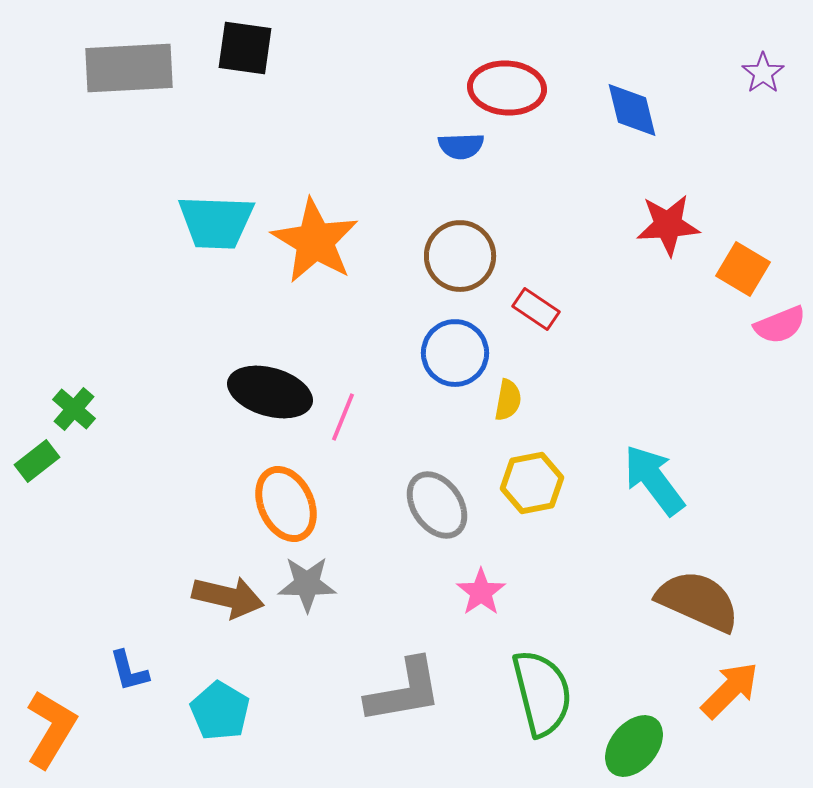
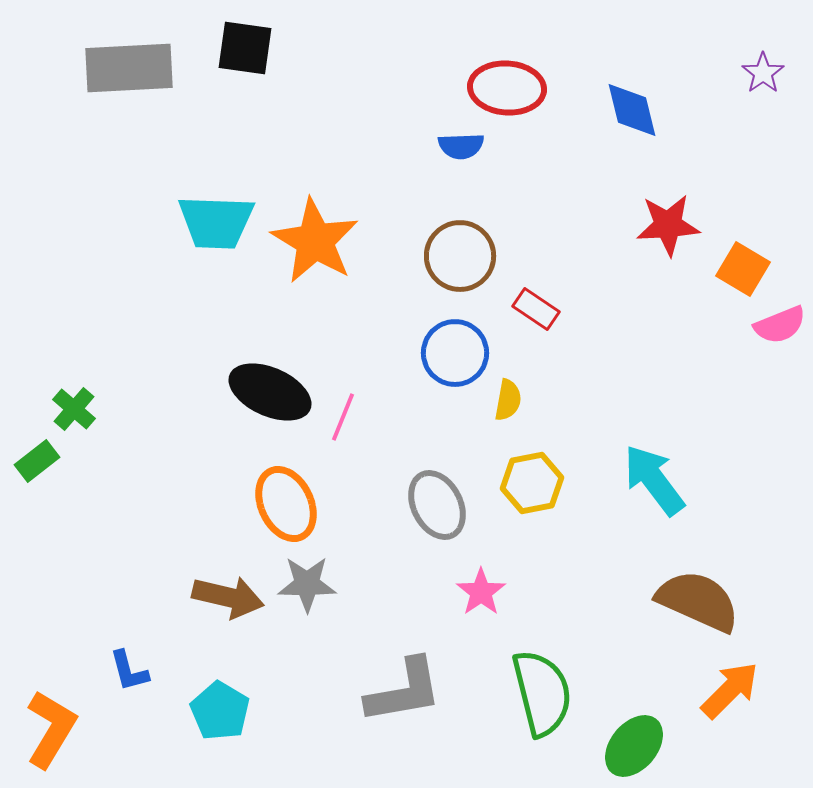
black ellipse: rotated 8 degrees clockwise
gray ellipse: rotated 8 degrees clockwise
